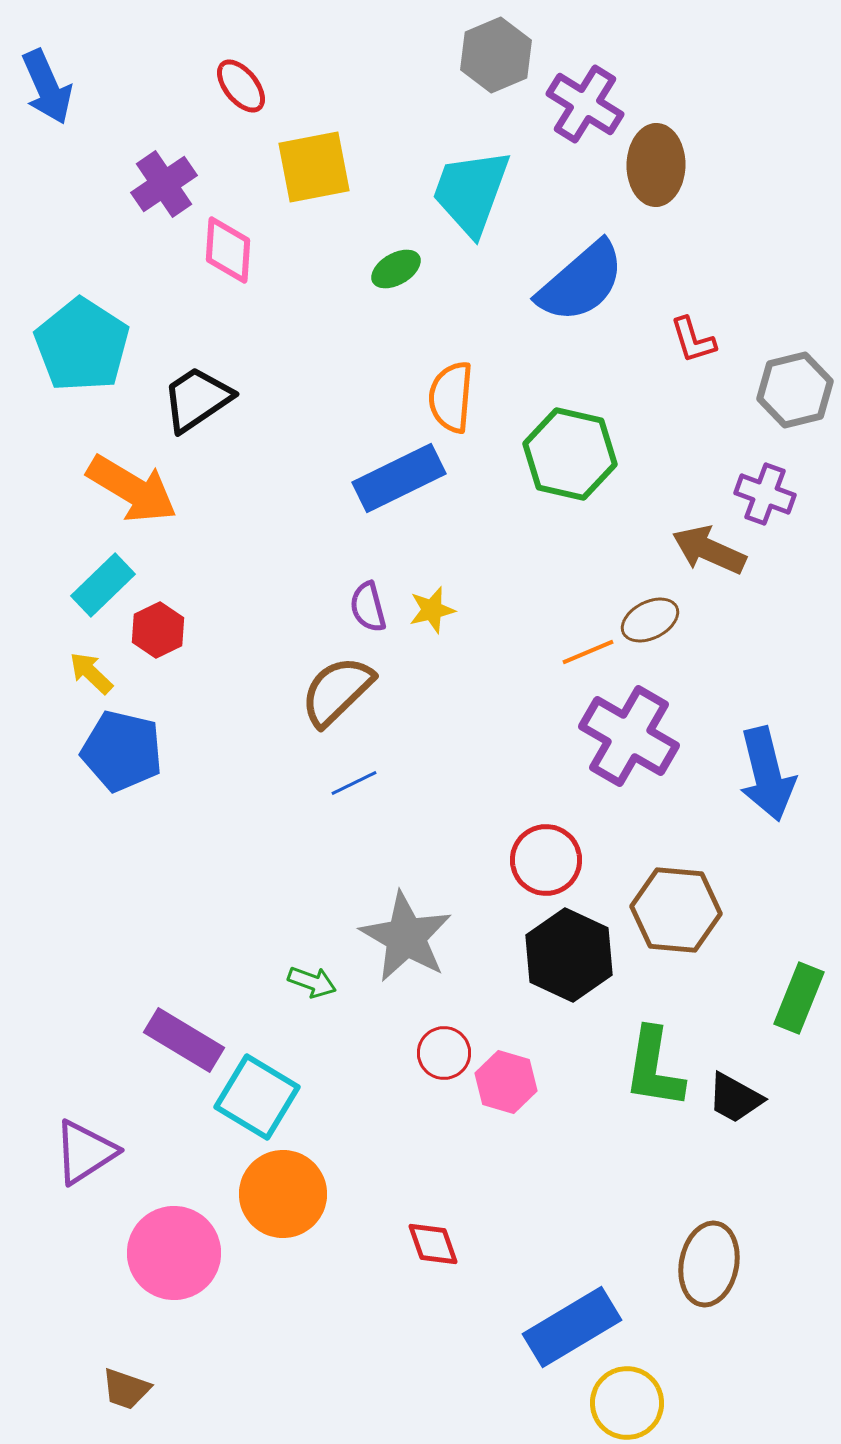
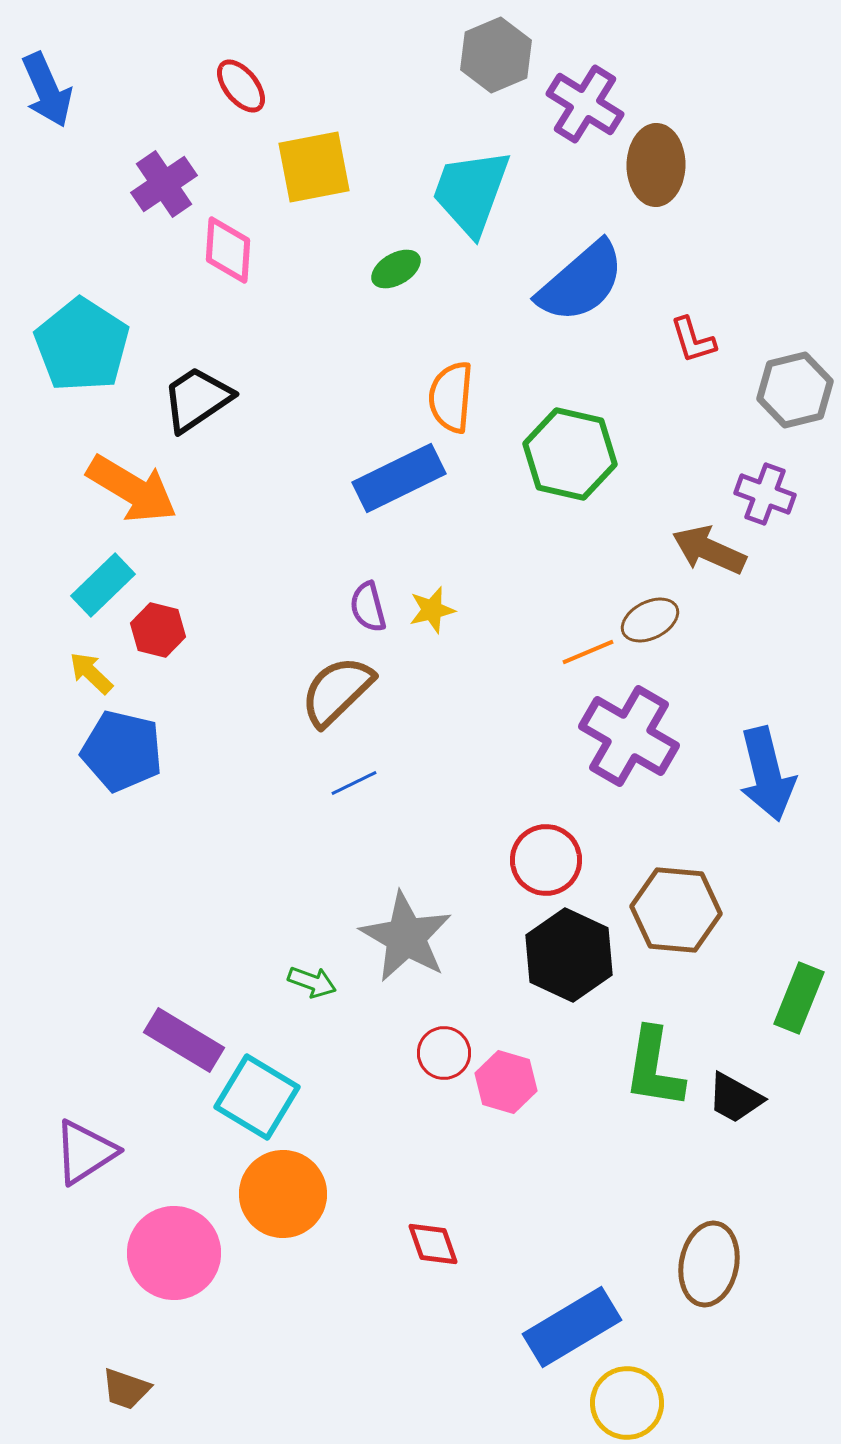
blue arrow at (47, 87): moved 3 px down
red hexagon at (158, 630): rotated 20 degrees counterclockwise
